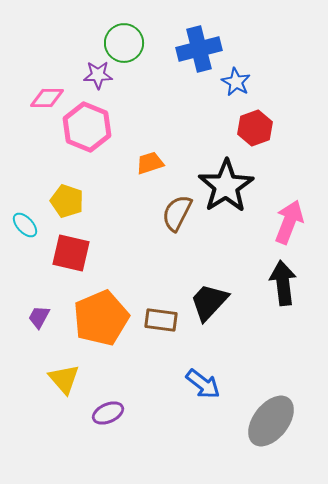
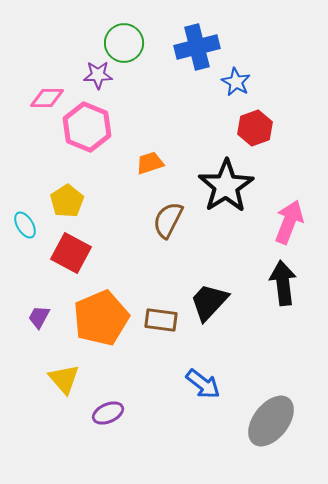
blue cross: moved 2 px left, 2 px up
yellow pentagon: rotated 20 degrees clockwise
brown semicircle: moved 9 px left, 7 px down
cyan ellipse: rotated 12 degrees clockwise
red square: rotated 15 degrees clockwise
